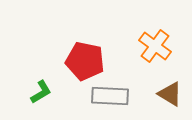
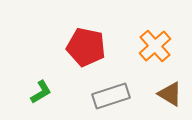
orange cross: rotated 12 degrees clockwise
red pentagon: moved 1 px right, 14 px up
gray rectangle: moved 1 px right; rotated 21 degrees counterclockwise
